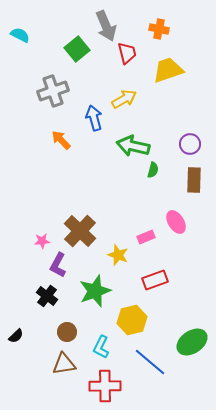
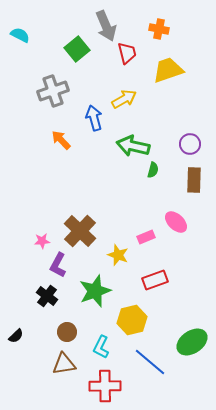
pink ellipse: rotated 15 degrees counterclockwise
